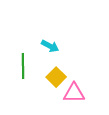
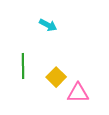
cyan arrow: moved 2 px left, 21 px up
pink triangle: moved 4 px right
